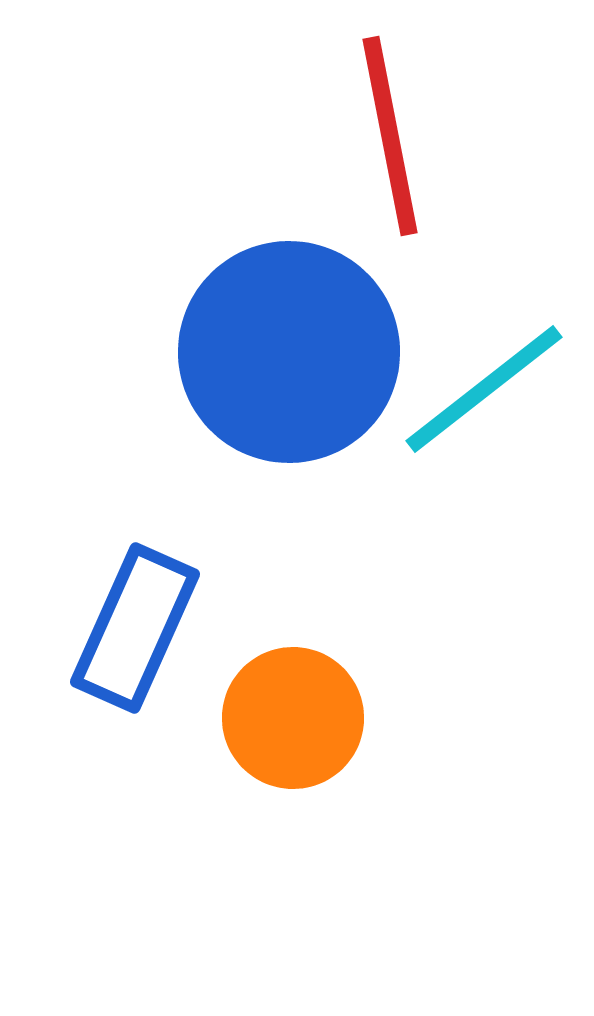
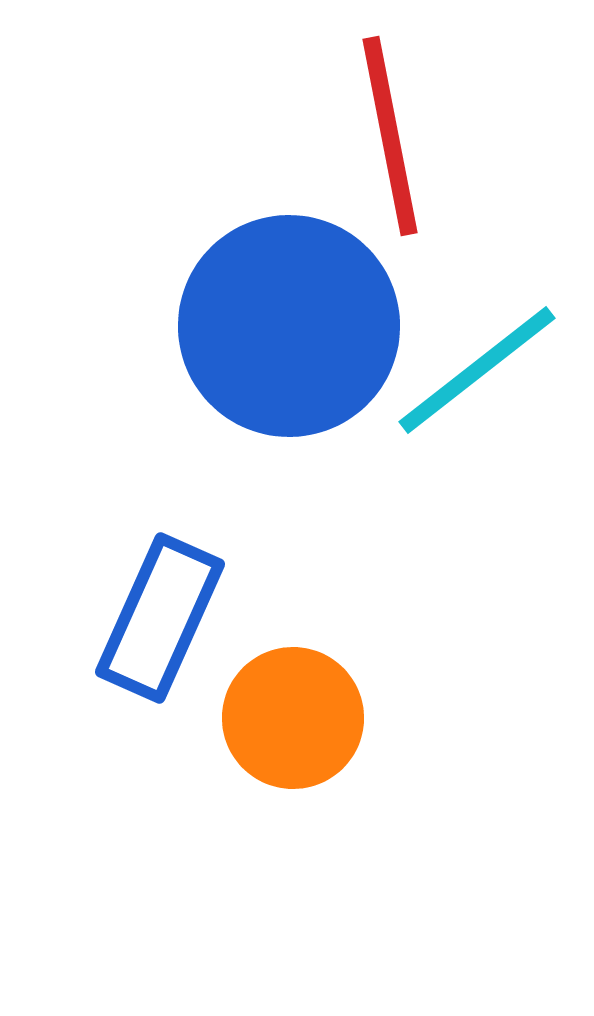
blue circle: moved 26 px up
cyan line: moved 7 px left, 19 px up
blue rectangle: moved 25 px right, 10 px up
